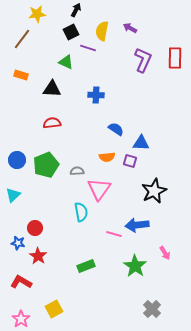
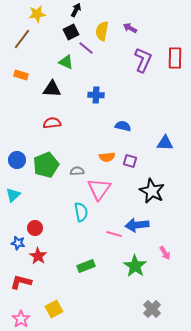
purple line: moved 2 px left; rotated 21 degrees clockwise
blue semicircle: moved 7 px right, 3 px up; rotated 21 degrees counterclockwise
blue triangle: moved 24 px right
black star: moved 2 px left; rotated 20 degrees counterclockwise
red L-shape: rotated 15 degrees counterclockwise
